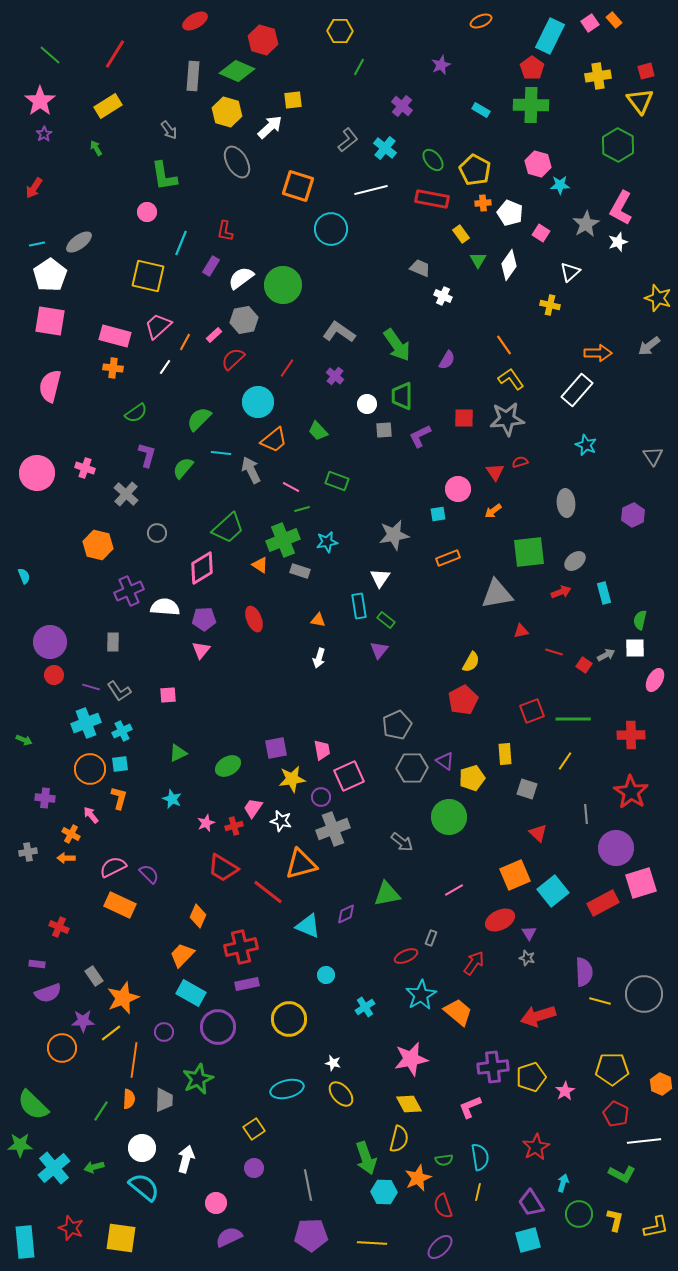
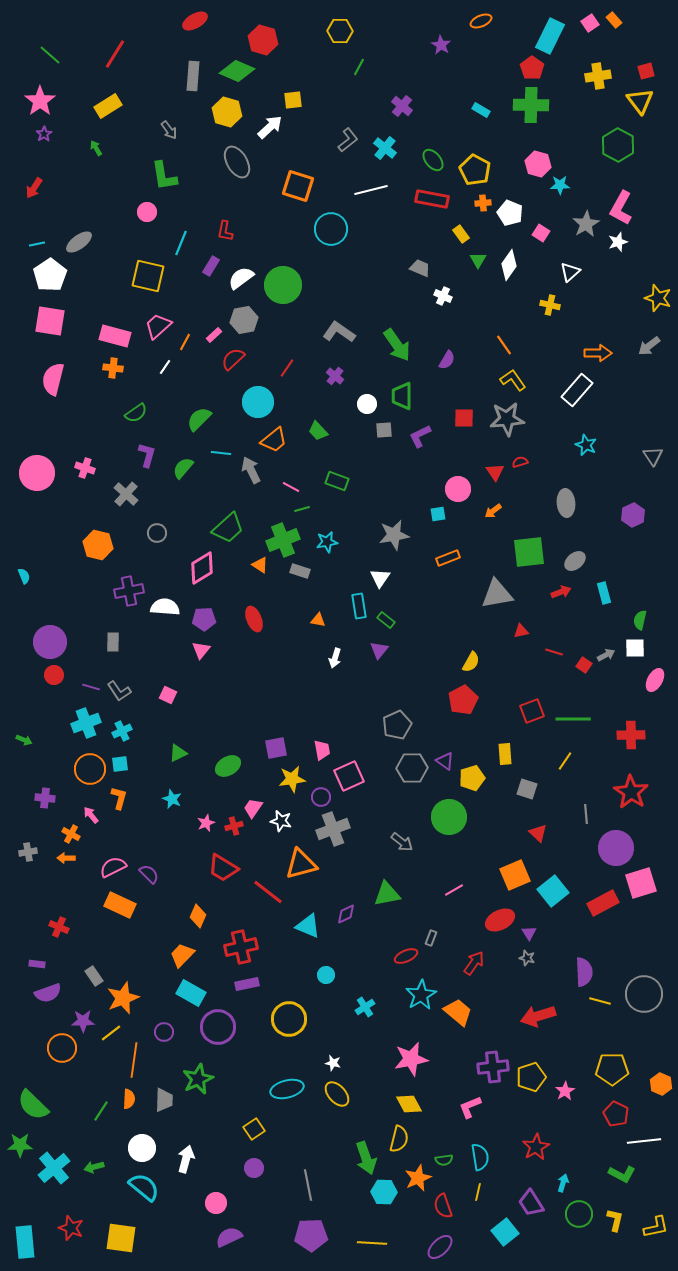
purple star at (441, 65): moved 20 px up; rotated 18 degrees counterclockwise
yellow L-shape at (511, 379): moved 2 px right, 1 px down
pink semicircle at (50, 386): moved 3 px right, 7 px up
purple cross at (129, 591): rotated 12 degrees clockwise
white arrow at (319, 658): moved 16 px right
pink square at (168, 695): rotated 30 degrees clockwise
yellow ellipse at (341, 1094): moved 4 px left
cyan square at (528, 1240): moved 23 px left, 8 px up; rotated 24 degrees counterclockwise
